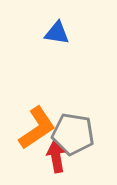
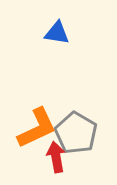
orange L-shape: rotated 9 degrees clockwise
gray pentagon: moved 3 px right, 1 px up; rotated 21 degrees clockwise
